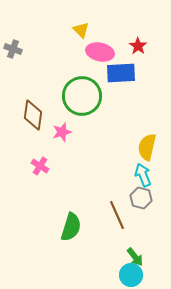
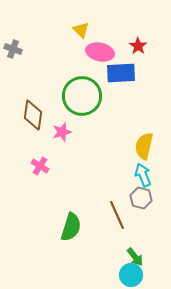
yellow semicircle: moved 3 px left, 1 px up
